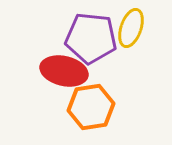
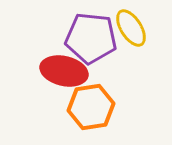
yellow ellipse: rotated 51 degrees counterclockwise
